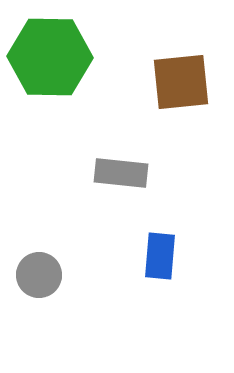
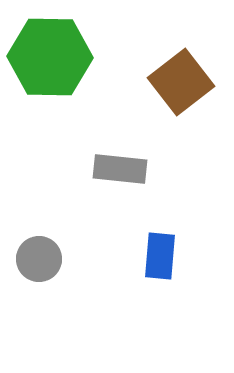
brown square: rotated 32 degrees counterclockwise
gray rectangle: moved 1 px left, 4 px up
gray circle: moved 16 px up
